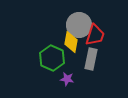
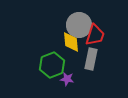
yellow diamond: rotated 15 degrees counterclockwise
green hexagon: moved 7 px down; rotated 15 degrees clockwise
